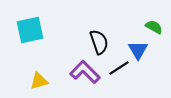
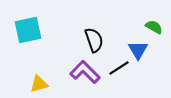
cyan square: moved 2 px left
black semicircle: moved 5 px left, 2 px up
yellow triangle: moved 3 px down
